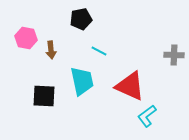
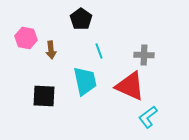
black pentagon: rotated 25 degrees counterclockwise
cyan line: rotated 42 degrees clockwise
gray cross: moved 30 px left
cyan trapezoid: moved 3 px right
cyan L-shape: moved 1 px right, 1 px down
